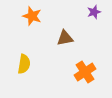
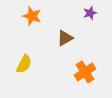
purple star: moved 4 px left, 1 px down
brown triangle: rotated 18 degrees counterclockwise
yellow semicircle: rotated 18 degrees clockwise
